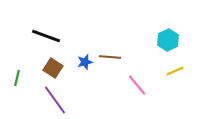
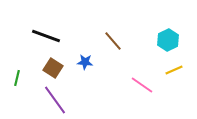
brown line: moved 3 px right, 16 px up; rotated 45 degrees clockwise
blue star: rotated 21 degrees clockwise
yellow line: moved 1 px left, 1 px up
pink line: moved 5 px right; rotated 15 degrees counterclockwise
